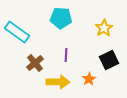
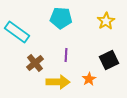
yellow star: moved 2 px right, 7 px up
